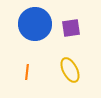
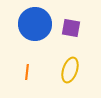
purple square: rotated 18 degrees clockwise
yellow ellipse: rotated 45 degrees clockwise
